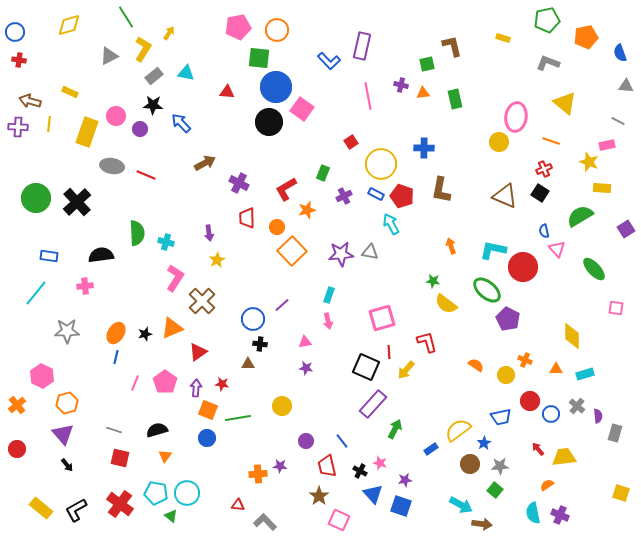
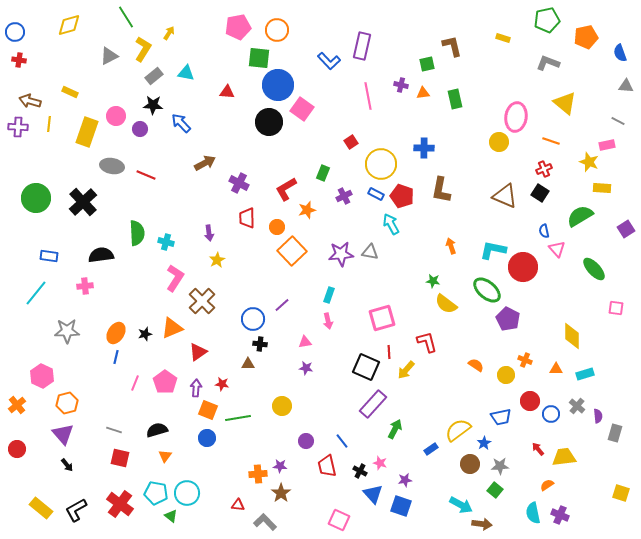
blue circle at (276, 87): moved 2 px right, 2 px up
black cross at (77, 202): moved 6 px right
brown star at (319, 496): moved 38 px left, 3 px up
